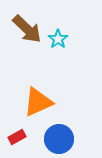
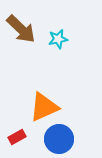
brown arrow: moved 6 px left
cyan star: rotated 24 degrees clockwise
orange triangle: moved 6 px right, 5 px down
